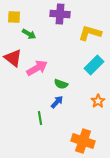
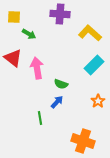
yellow L-shape: rotated 25 degrees clockwise
pink arrow: rotated 70 degrees counterclockwise
